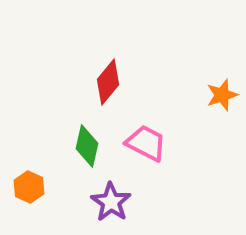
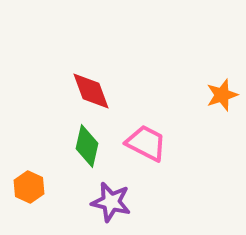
red diamond: moved 17 px left, 9 px down; rotated 60 degrees counterclockwise
purple star: rotated 21 degrees counterclockwise
